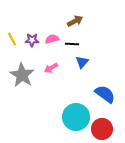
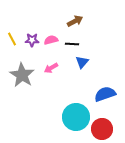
pink semicircle: moved 1 px left, 1 px down
blue semicircle: rotated 55 degrees counterclockwise
